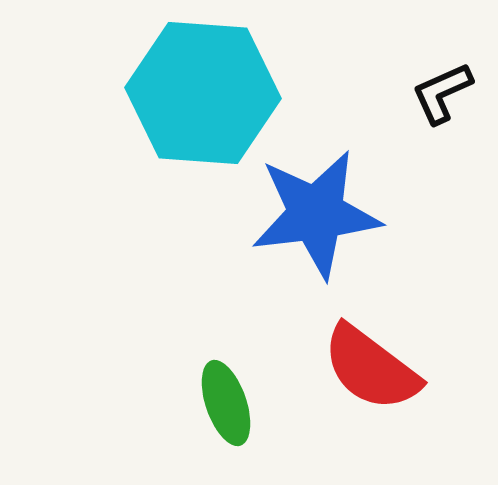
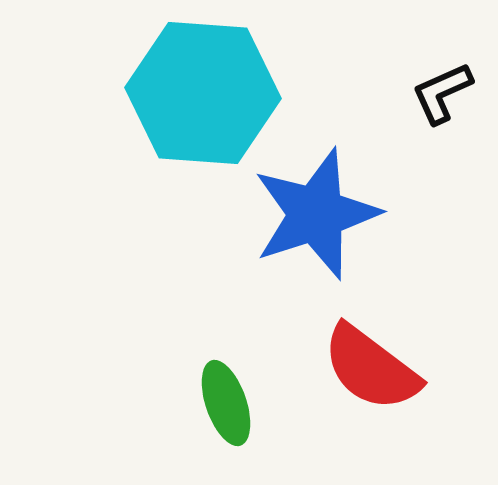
blue star: rotated 11 degrees counterclockwise
